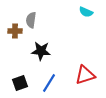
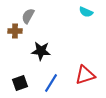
gray semicircle: moved 3 px left, 4 px up; rotated 21 degrees clockwise
blue line: moved 2 px right
